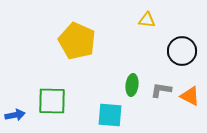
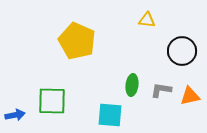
orange triangle: rotated 40 degrees counterclockwise
